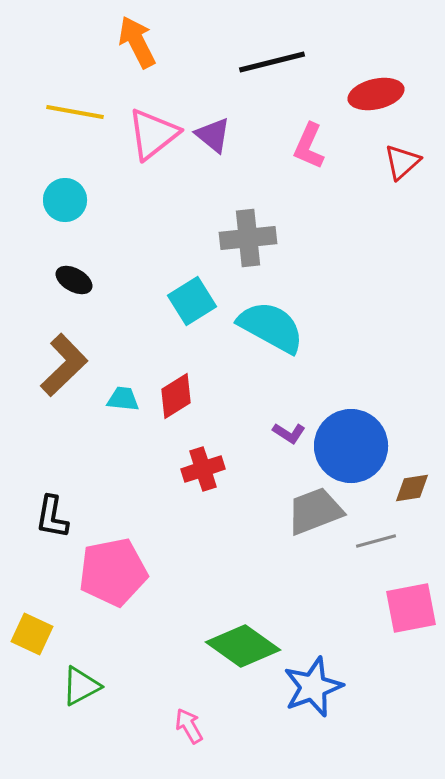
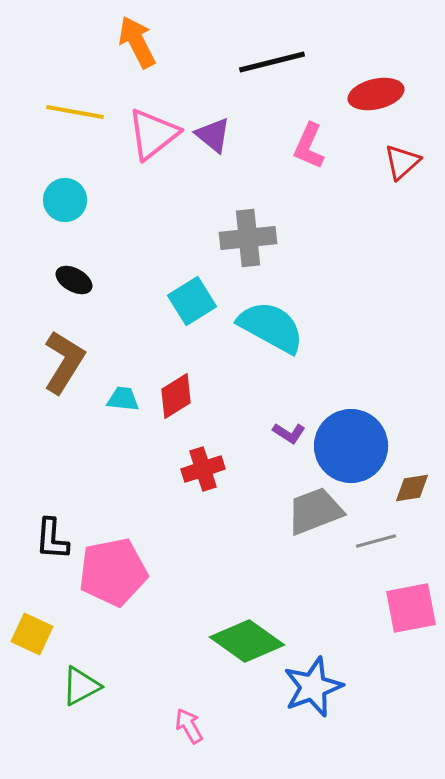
brown L-shape: moved 3 px up; rotated 14 degrees counterclockwise
black L-shape: moved 22 px down; rotated 6 degrees counterclockwise
green diamond: moved 4 px right, 5 px up
